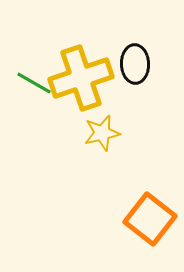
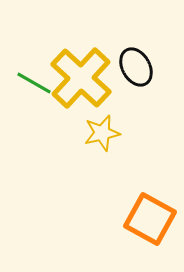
black ellipse: moved 1 px right, 3 px down; rotated 27 degrees counterclockwise
yellow cross: rotated 28 degrees counterclockwise
orange square: rotated 9 degrees counterclockwise
